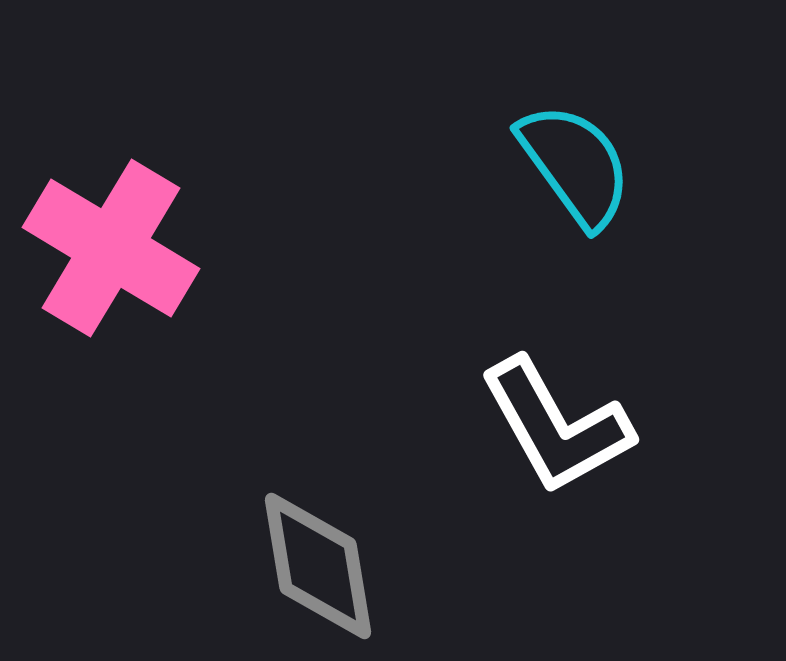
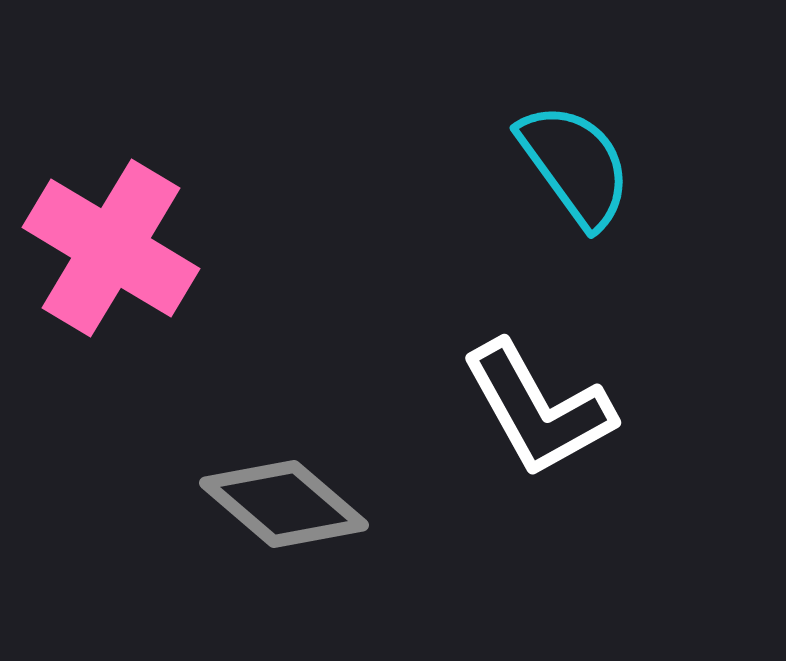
white L-shape: moved 18 px left, 17 px up
gray diamond: moved 34 px left, 62 px up; rotated 40 degrees counterclockwise
